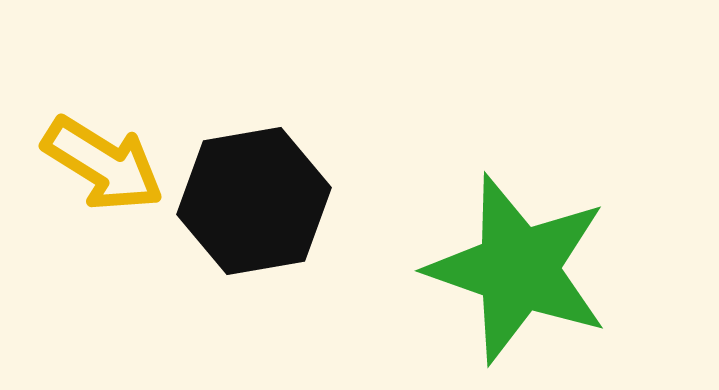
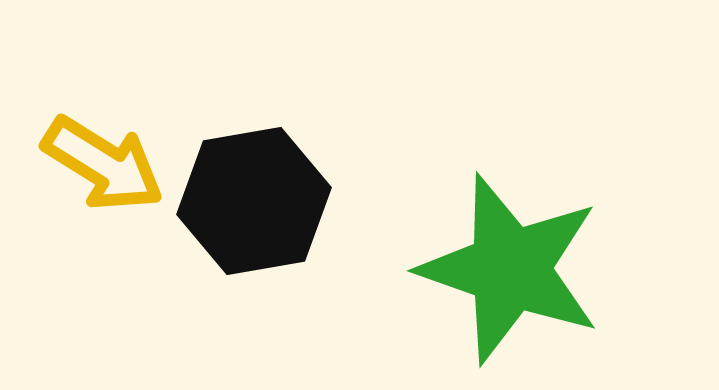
green star: moved 8 px left
